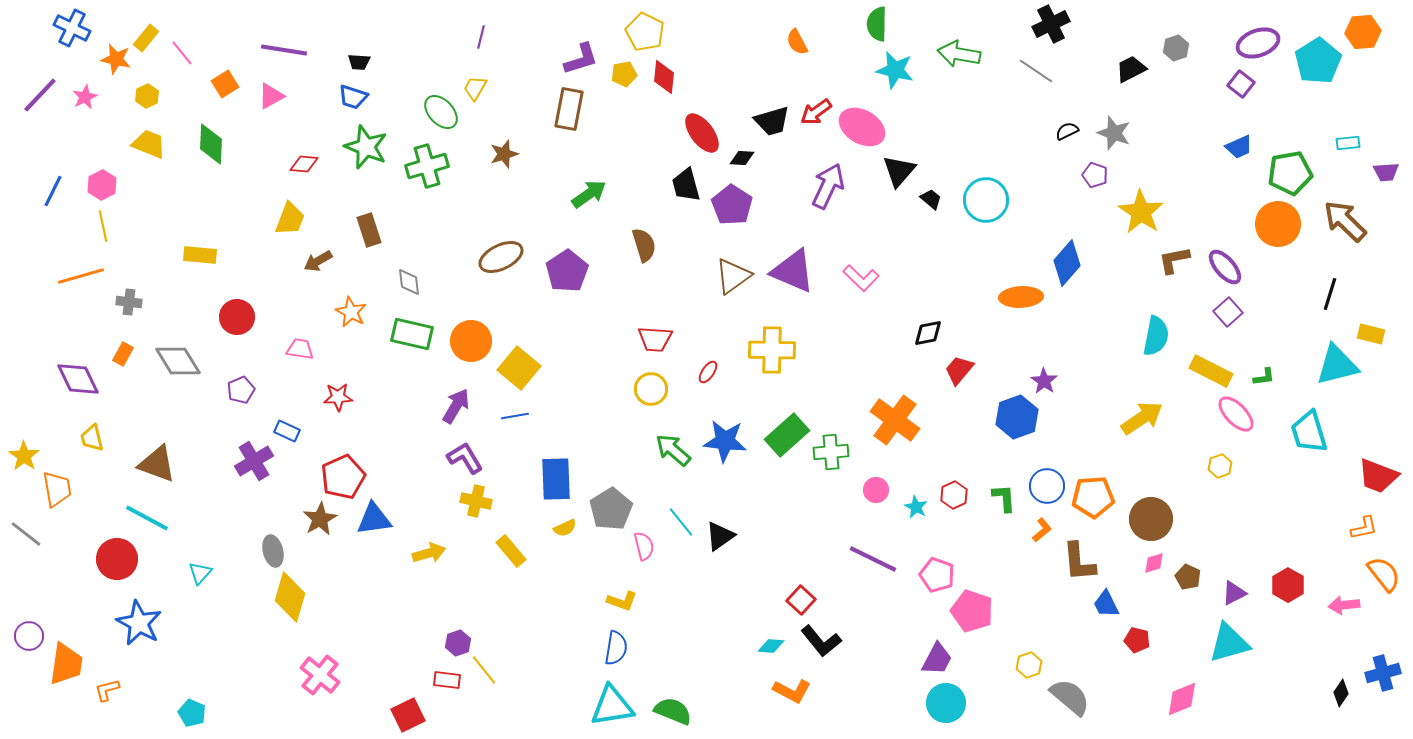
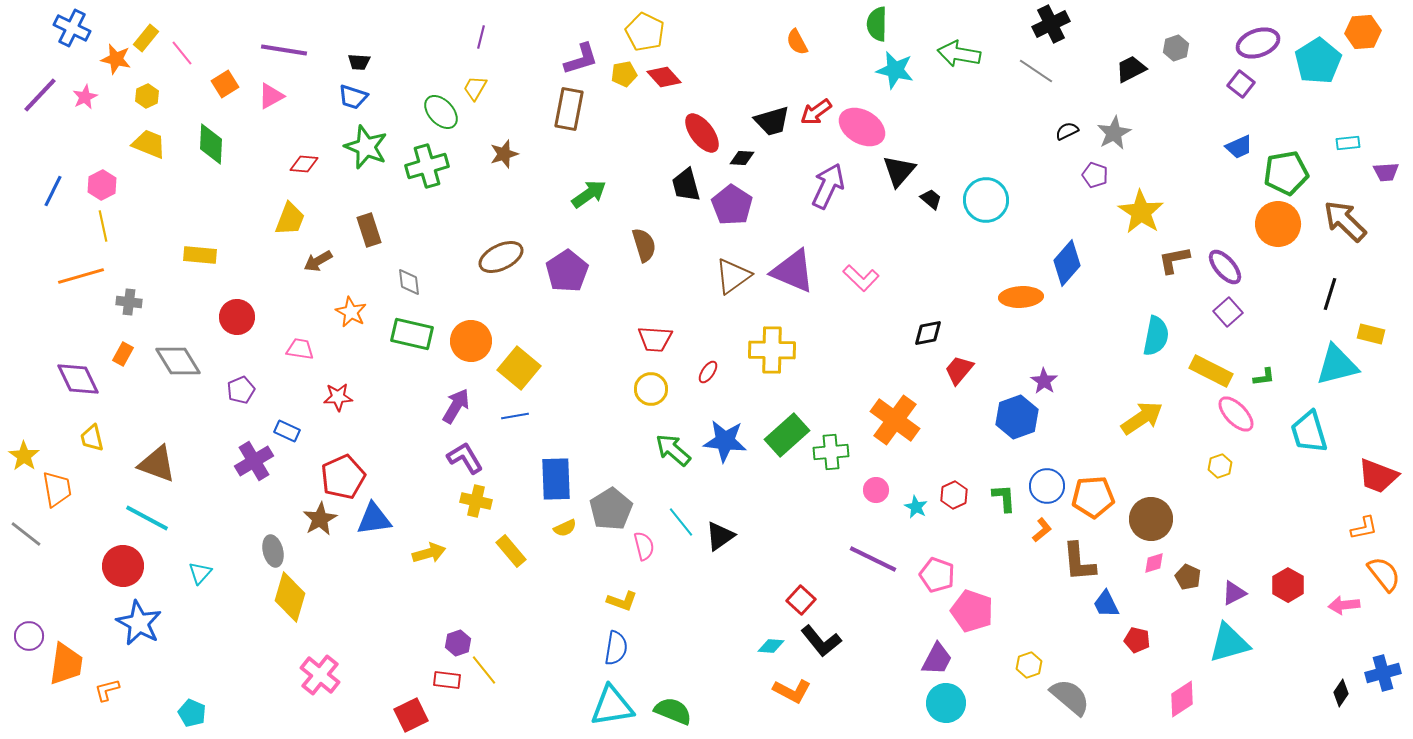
red diamond at (664, 77): rotated 48 degrees counterclockwise
gray star at (1114, 133): rotated 24 degrees clockwise
green pentagon at (1290, 173): moved 4 px left
red circle at (117, 559): moved 6 px right, 7 px down
pink diamond at (1182, 699): rotated 12 degrees counterclockwise
red square at (408, 715): moved 3 px right
